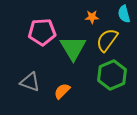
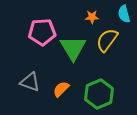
green hexagon: moved 13 px left, 19 px down
orange semicircle: moved 1 px left, 2 px up
